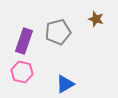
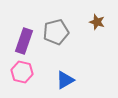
brown star: moved 1 px right, 3 px down
gray pentagon: moved 2 px left
blue triangle: moved 4 px up
